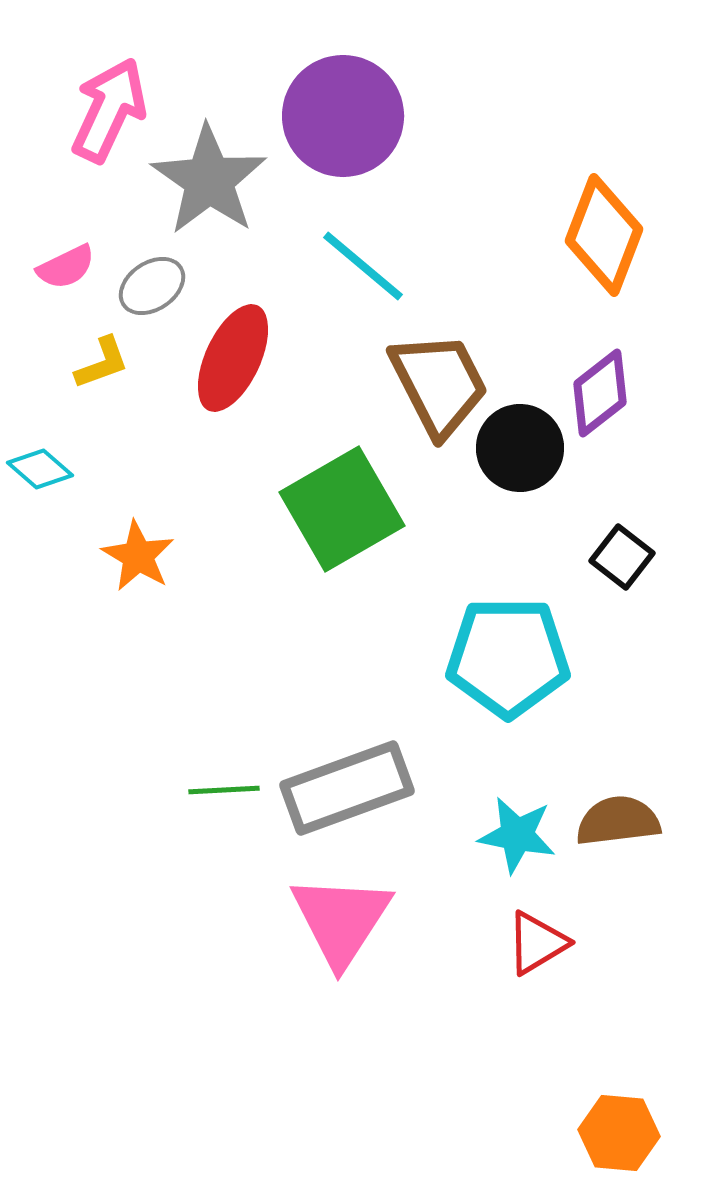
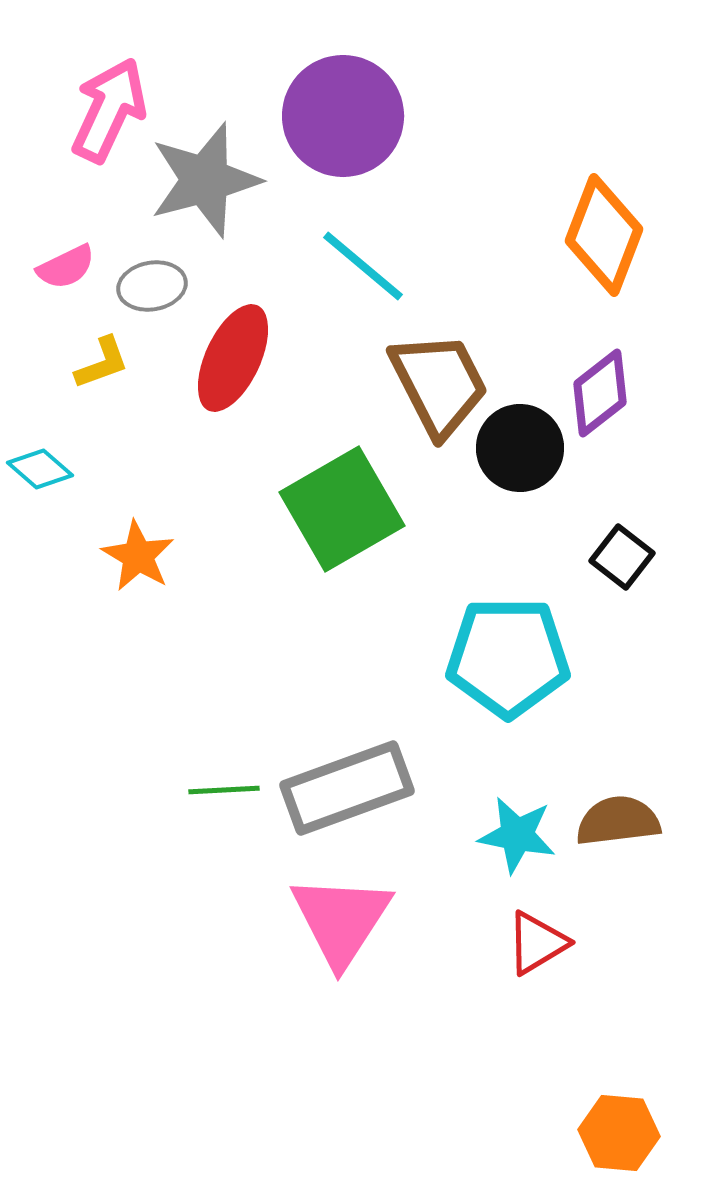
gray star: moved 4 px left; rotated 22 degrees clockwise
gray ellipse: rotated 24 degrees clockwise
